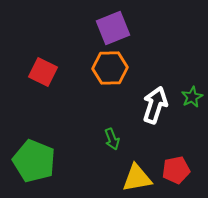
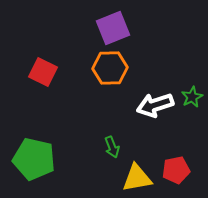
white arrow: rotated 126 degrees counterclockwise
green arrow: moved 8 px down
green pentagon: moved 2 px up; rotated 9 degrees counterclockwise
